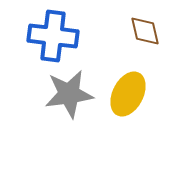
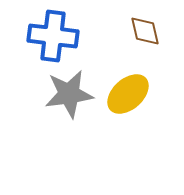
yellow ellipse: rotated 21 degrees clockwise
